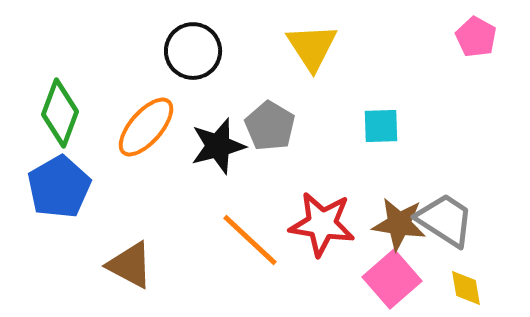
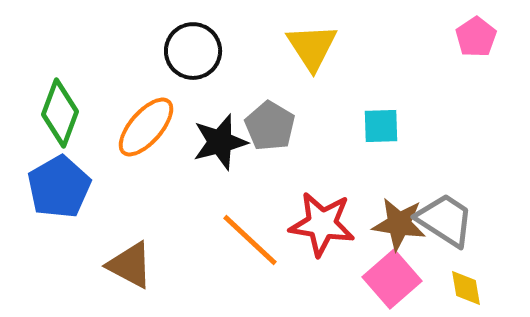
pink pentagon: rotated 9 degrees clockwise
black star: moved 2 px right, 4 px up
